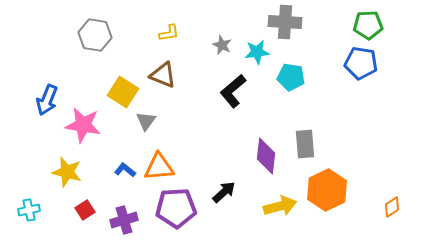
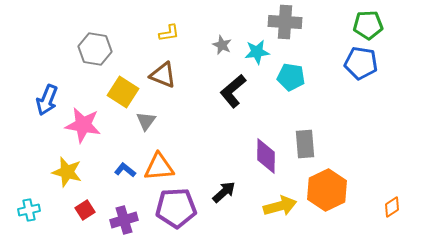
gray hexagon: moved 14 px down
purple diamond: rotated 6 degrees counterclockwise
